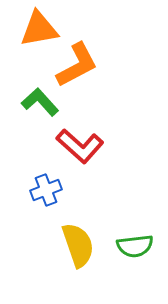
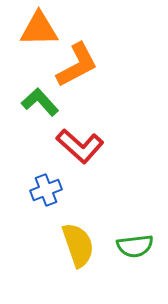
orange triangle: rotated 9 degrees clockwise
